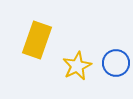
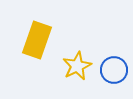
blue circle: moved 2 px left, 7 px down
